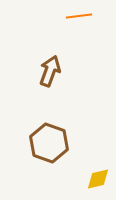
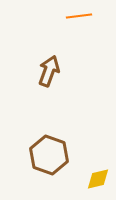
brown arrow: moved 1 px left
brown hexagon: moved 12 px down
